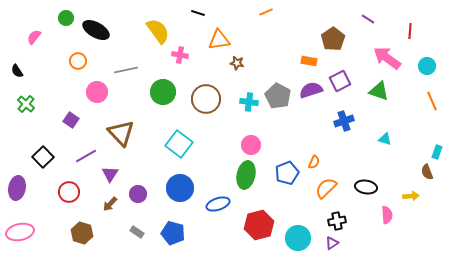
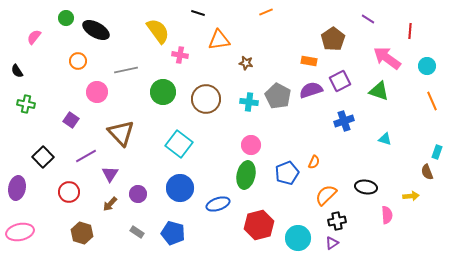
brown star at (237, 63): moved 9 px right
green cross at (26, 104): rotated 30 degrees counterclockwise
orange semicircle at (326, 188): moved 7 px down
